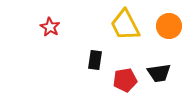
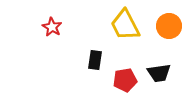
red star: moved 2 px right
